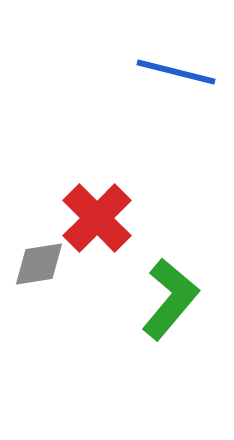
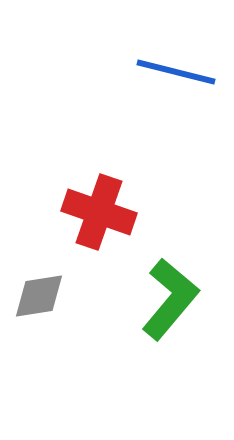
red cross: moved 2 px right, 6 px up; rotated 26 degrees counterclockwise
gray diamond: moved 32 px down
